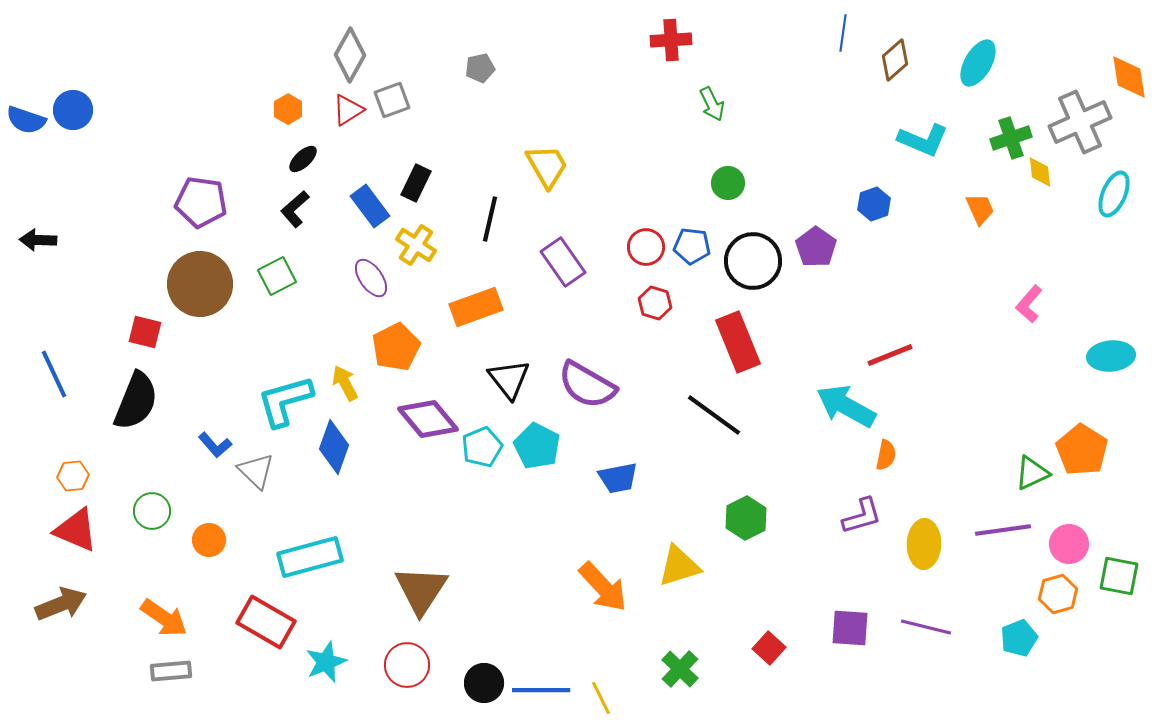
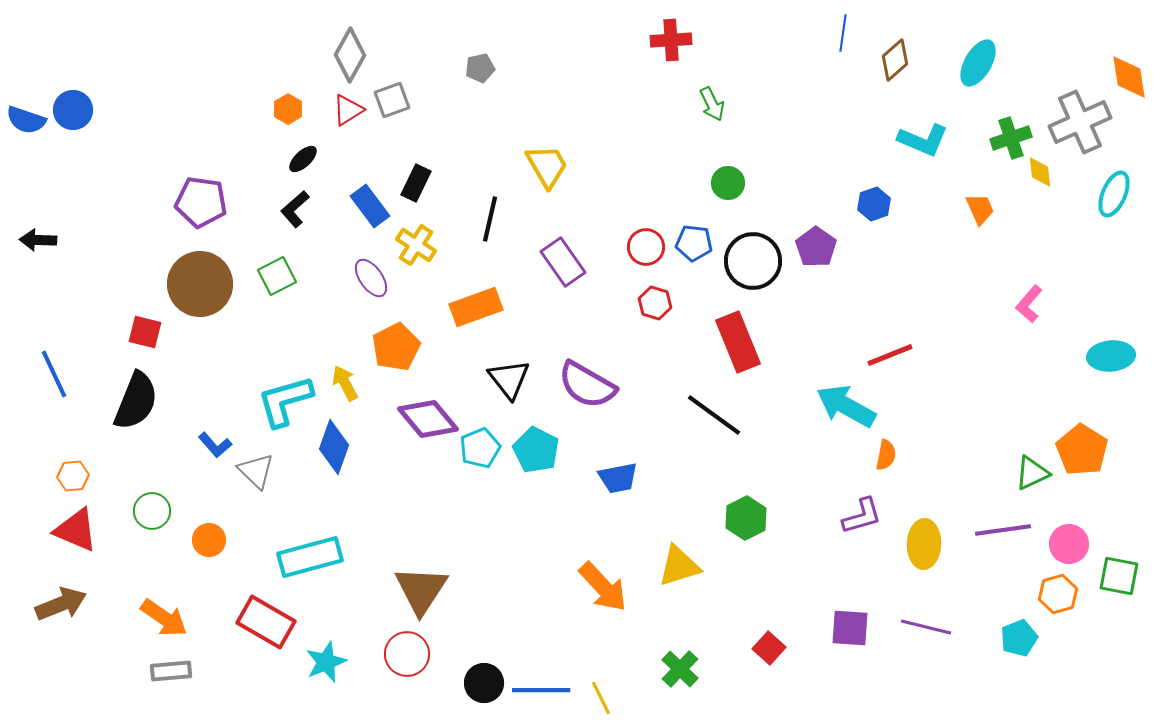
blue pentagon at (692, 246): moved 2 px right, 3 px up
cyan pentagon at (537, 446): moved 1 px left, 4 px down
cyan pentagon at (482, 447): moved 2 px left, 1 px down
red circle at (407, 665): moved 11 px up
